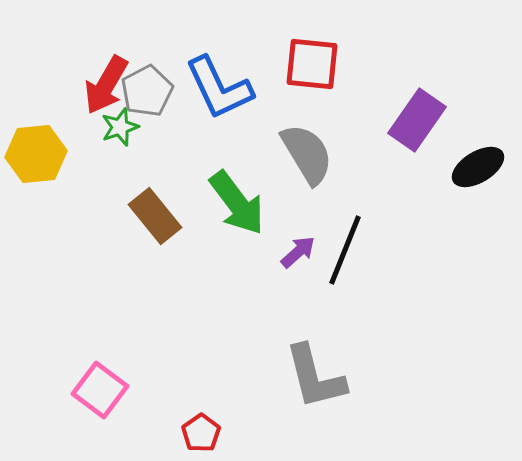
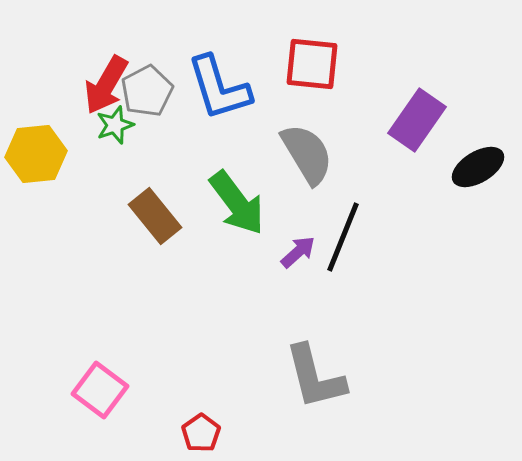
blue L-shape: rotated 8 degrees clockwise
green star: moved 5 px left, 2 px up
black line: moved 2 px left, 13 px up
